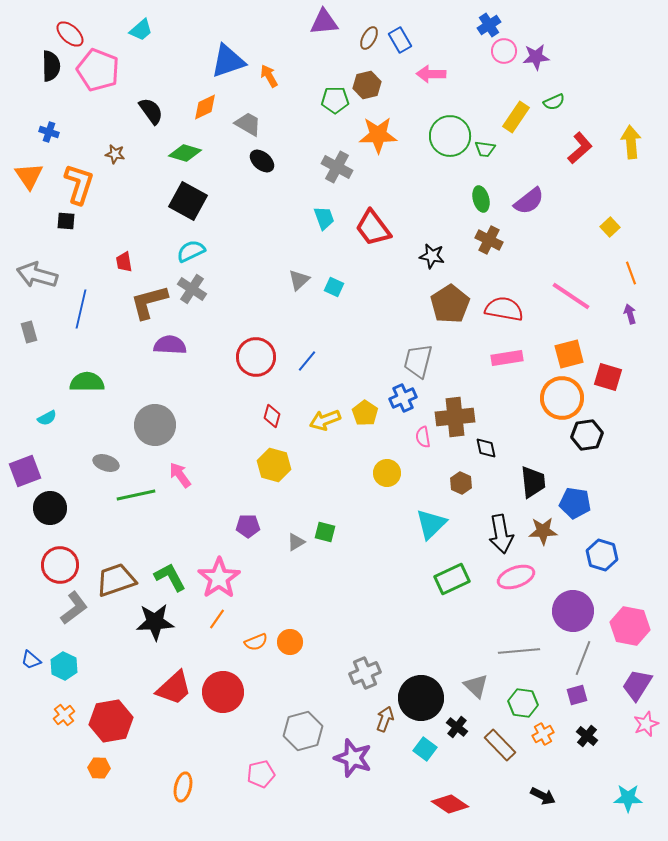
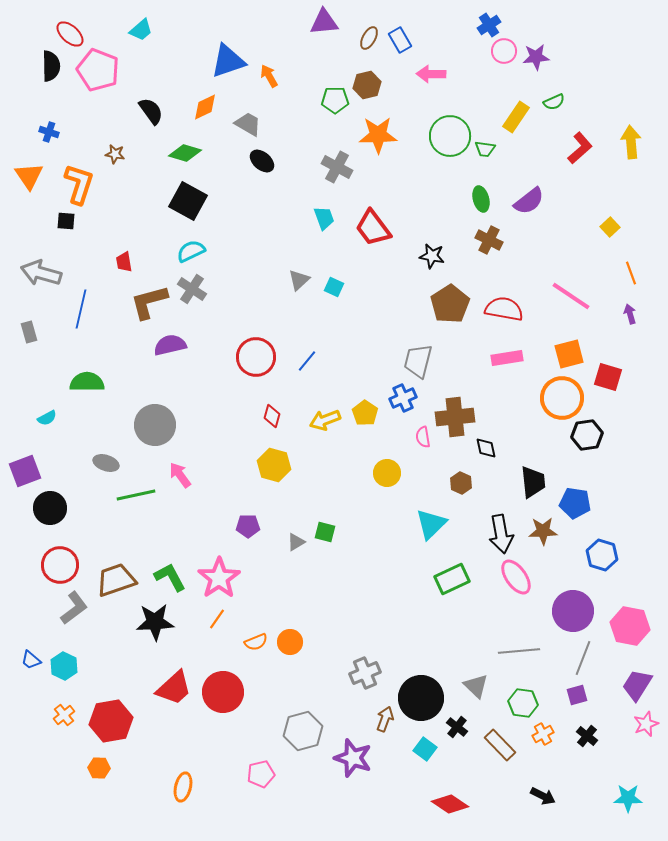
gray arrow at (37, 275): moved 4 px right, 2 px up
purple semicircle at (170, 345): rotated 16 degrees counterclockwise
pink ellipse at (516, 577): rotated 75 degrees clockwise
